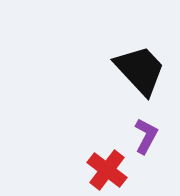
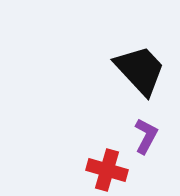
red cross: rotated 21 degrees counterclockwise
